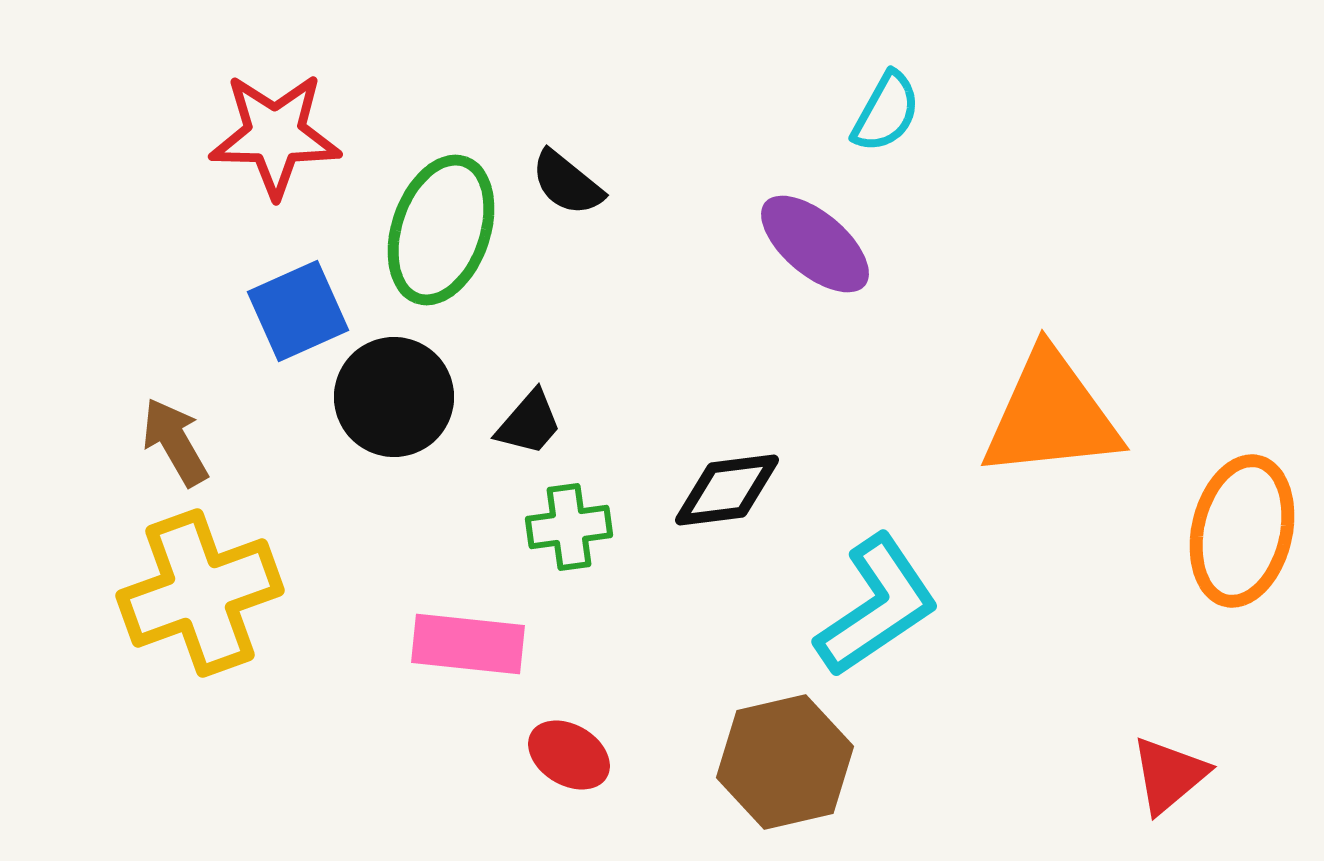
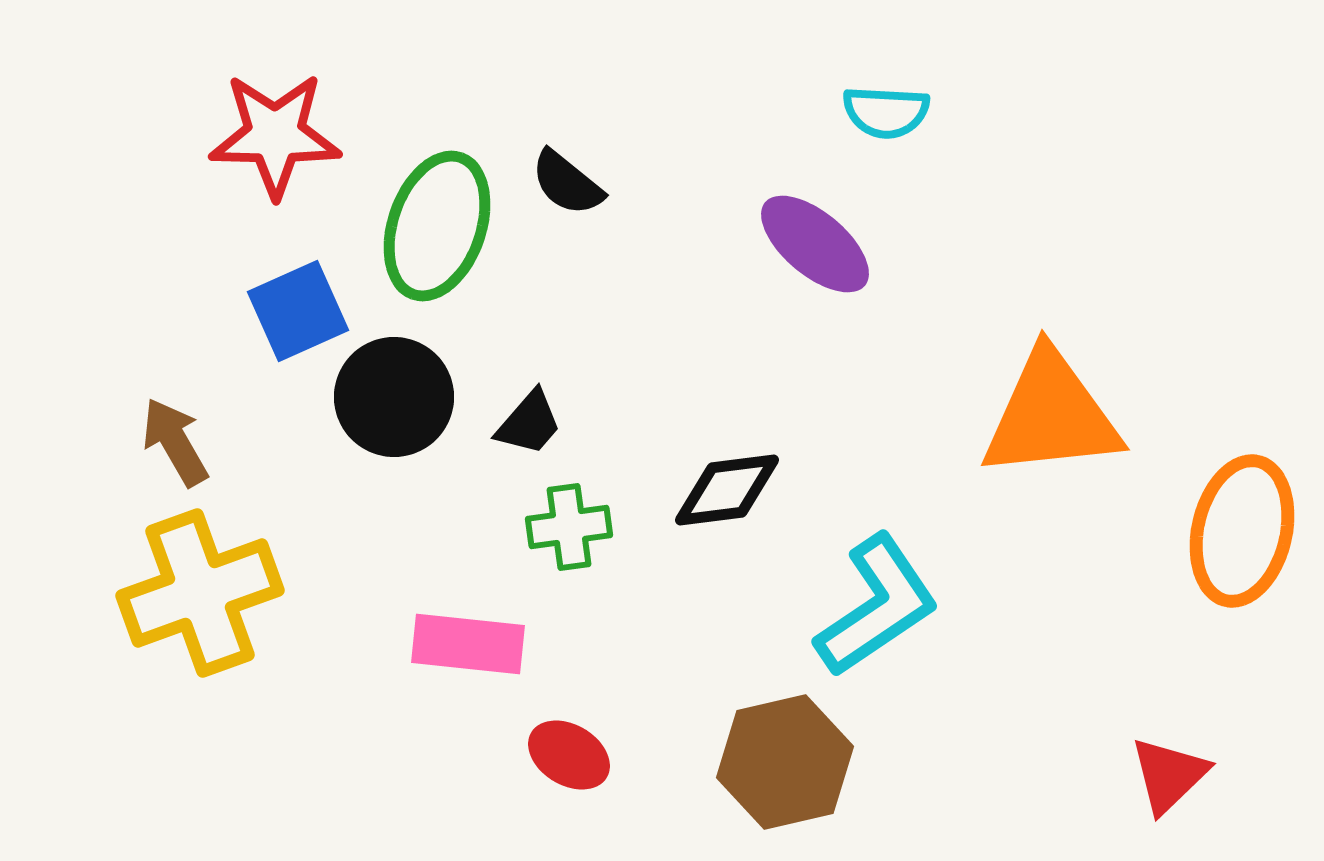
cyan semicircle: rotated 64 degrees clockwise
green ellipse: moved 4 px left, 4 px up
red triangle: rotated 4 degrees counterclockwise
